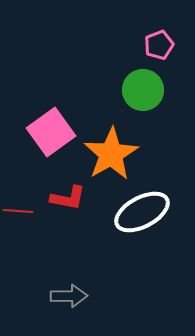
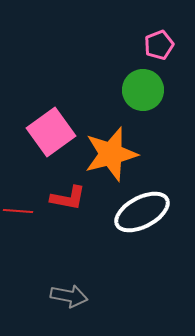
orange star: rotated 16 degrees clockwise
gray arrow: rotated 12 degrees clockwise
